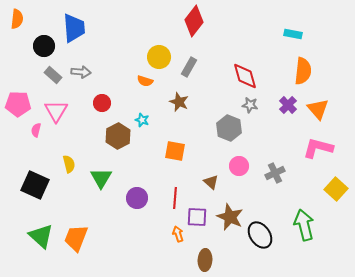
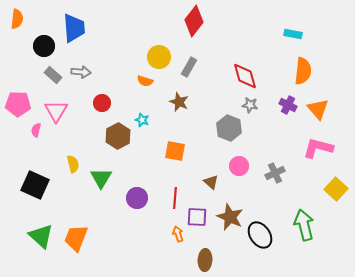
purple cross at (288, 105): rotated 18 degrees counterclockwise
yellow semicircle at (69, 164): moved 4 px right
